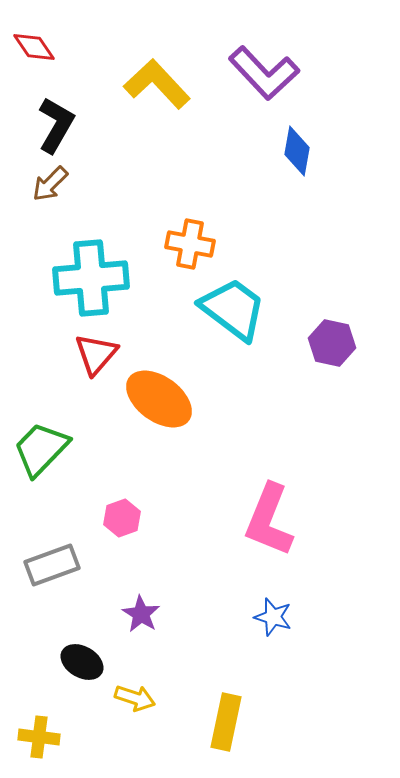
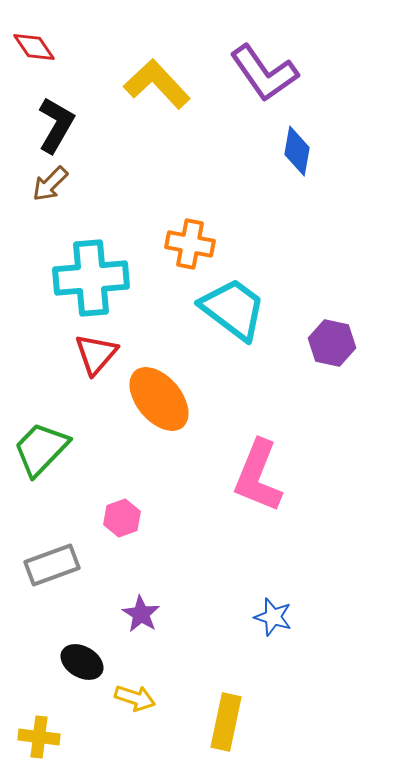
purple L-shape: rotated 8 degrees clockwise
orange ellipse: rotated 14 degrees clockwise
pink L-shape: moved 11 px left, 44 px up
